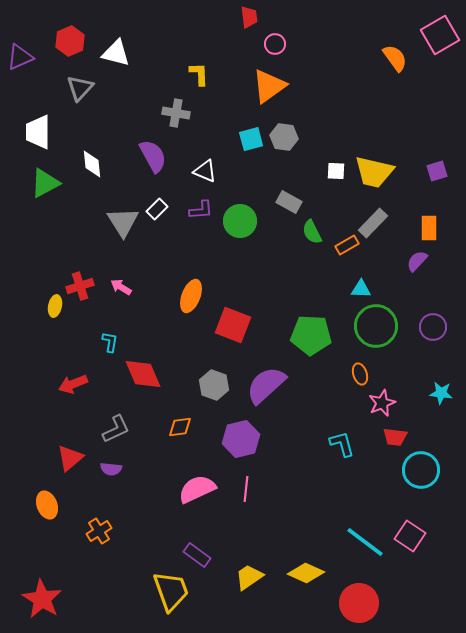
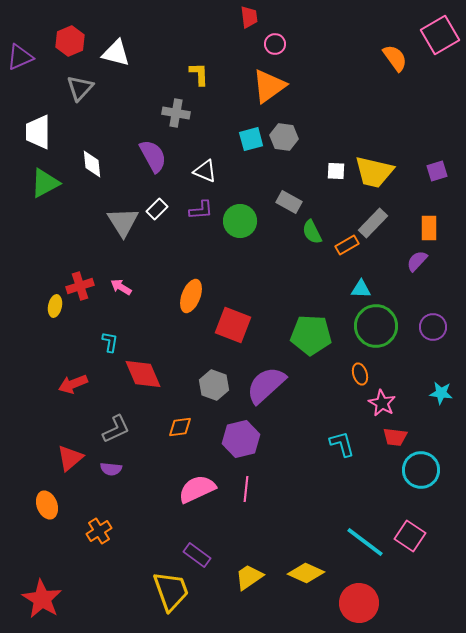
pink star at (382, 403): rotated 20 degrees counterclockwise
